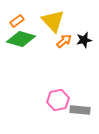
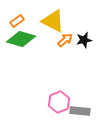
yellow triangle: rotated 20 degrees counterclockwise
orange arrow: moved 1 px right, 1 px up
pink hexagon: moved 1 px right, 2 px down; rotated 10 degrees counterclockwise
gray rectangle: moved 1 px down
